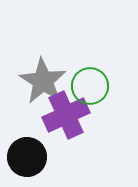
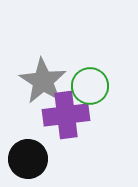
purple cross: rotated 18 degrees clockwise
black circle: moved 1 px right, 2 px down
